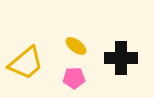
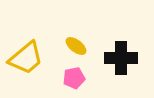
yellow trapezoid: moved 5 px up
pink pentagon: rotated 10 degrees counterclockwise
